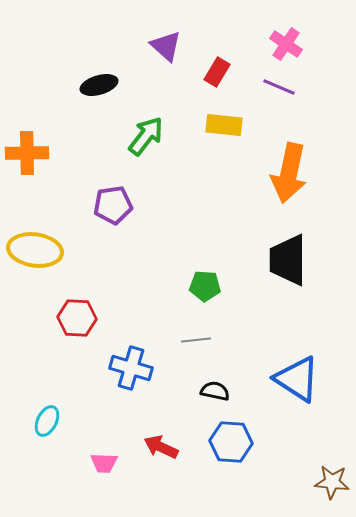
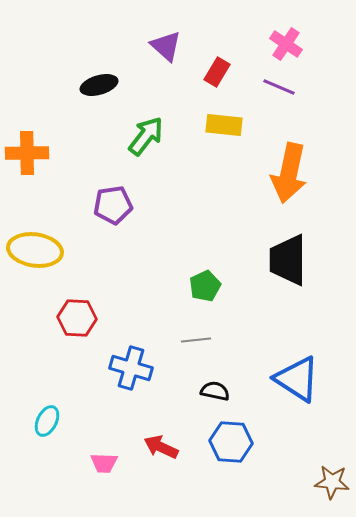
green pentagon: rotated 28 degrees counterclockwise
